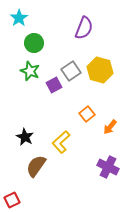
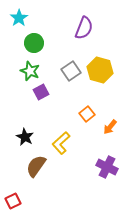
purple square: moved 13 px left, 7 px down
yellow L-shape: moved 1 px down
purple cross: moved 1 px left
red square: moved 1 px right, 1 px down
